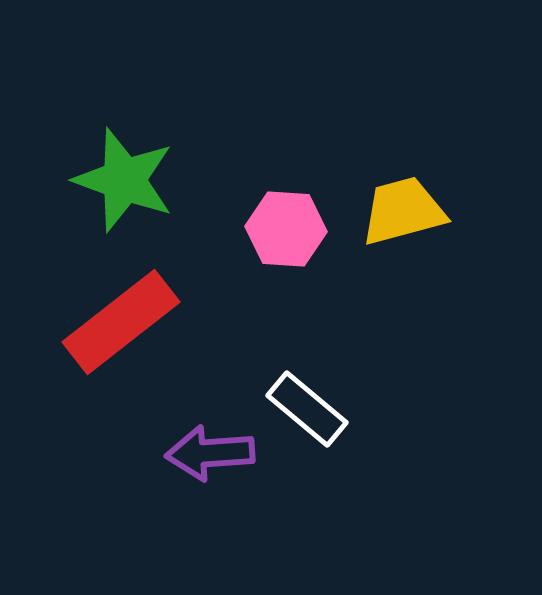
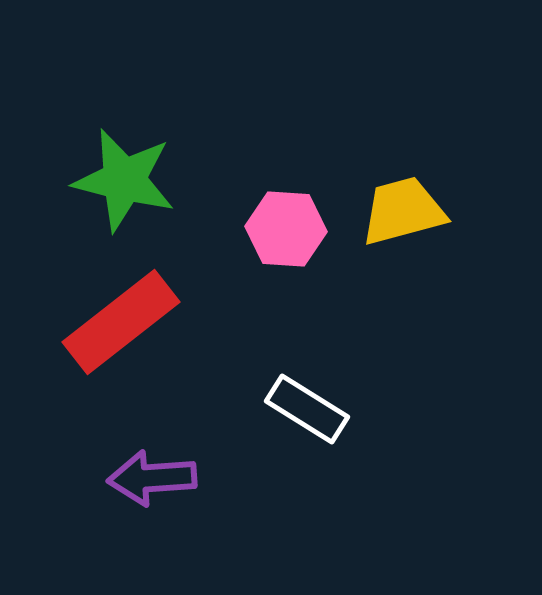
green star: rotated 6 degrees counterclockwise
white rectangle: rotated 8 degrees counterclockwise
purple arrow: moved 58 px left, 25 px down
